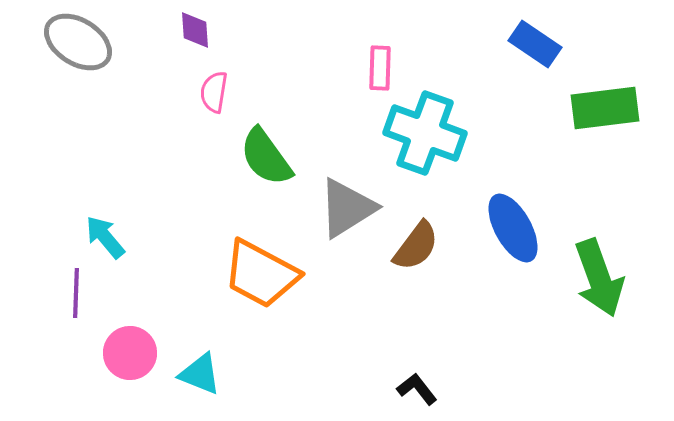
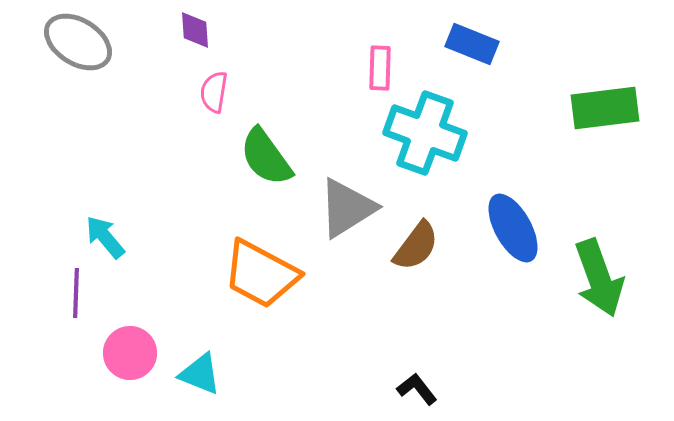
blue rectangle: moved 63 px left; rotated 12 degrees counterclockwise
